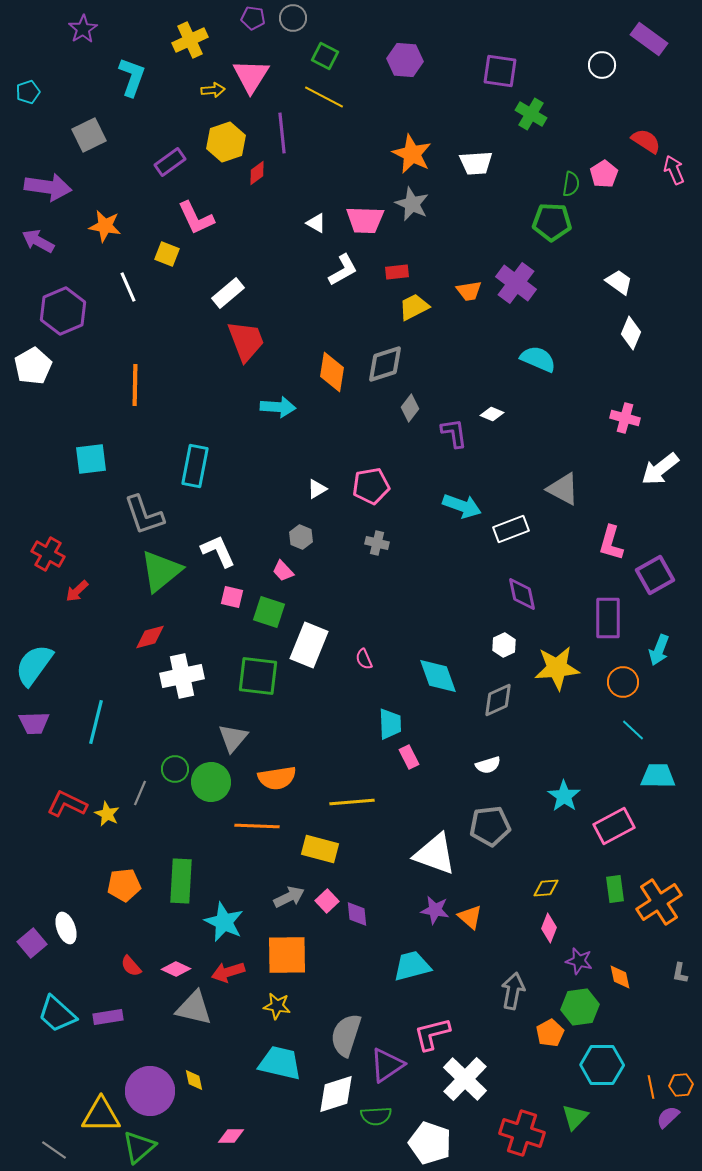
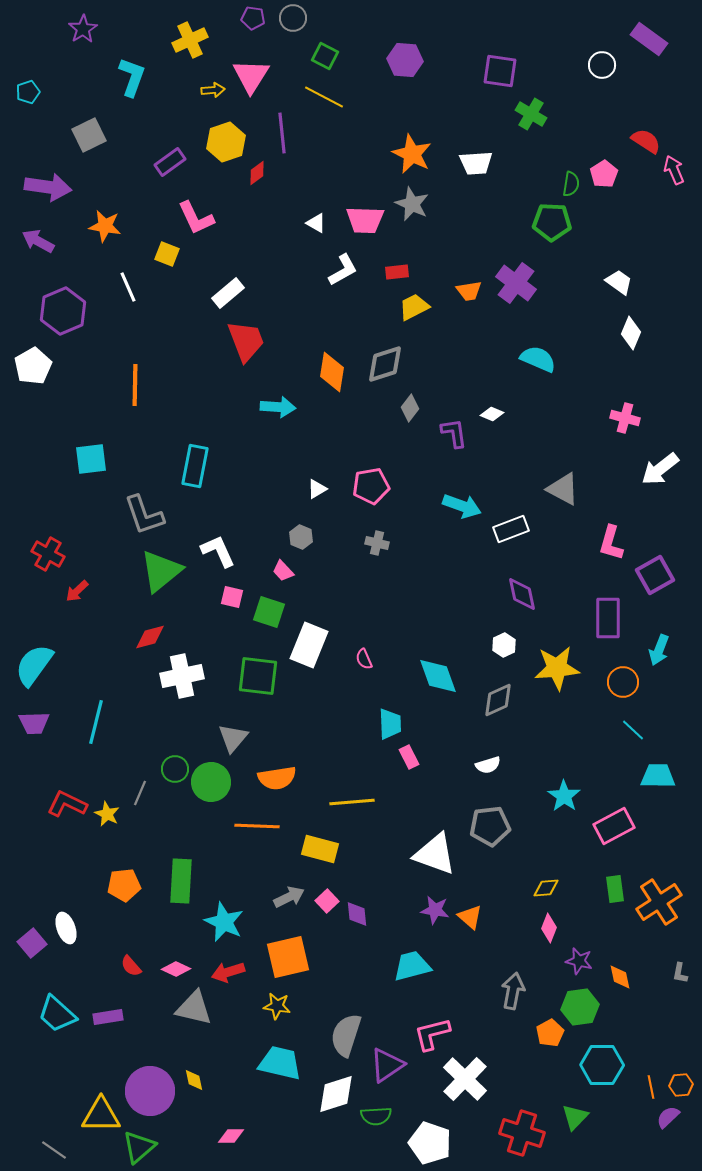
orange square at (287, 955): moved 1 px right, 2 px down; rotated 12 degrees counterclockwise
